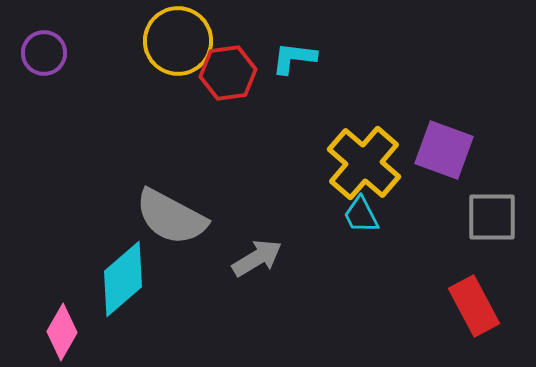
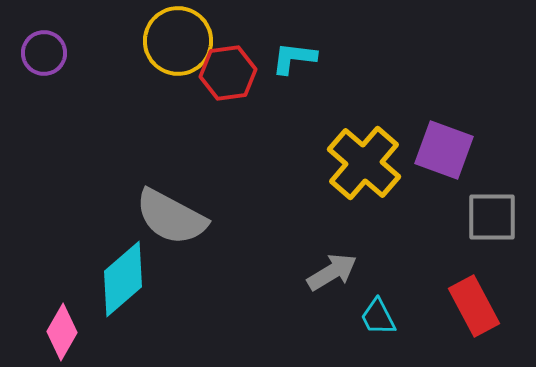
cyan trapezoid: moved 17 px right, 102 px down
gray arrow: moved 75 px right, 14 px down
